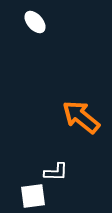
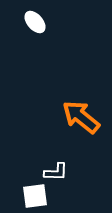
white square: moved 2 px right
